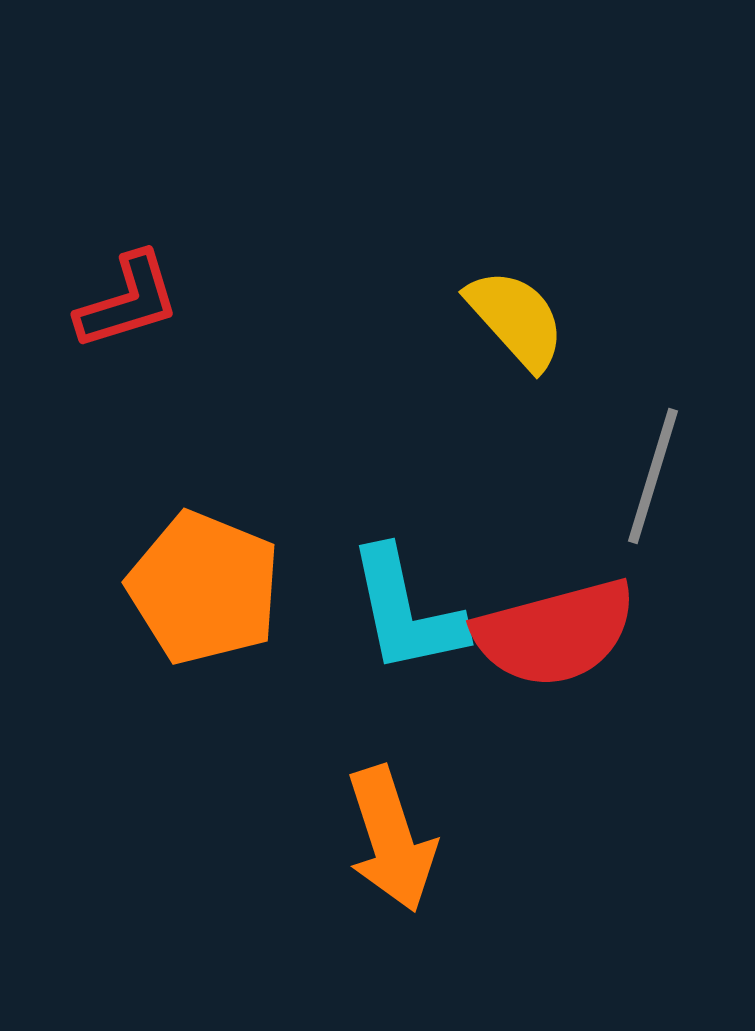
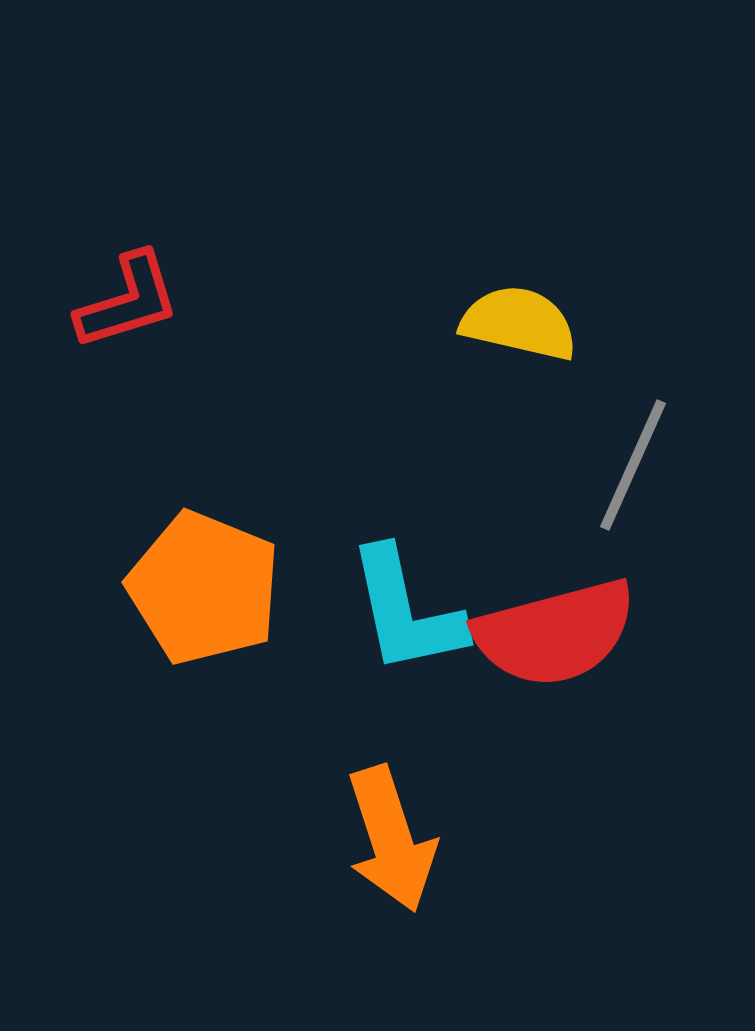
yellow semicircle: moved 3 px right, 4 px down; rotated 35 degrees counterclockwise
gray line: moved 20 px left, 11 px up; rotated 7 degrees clockwise
